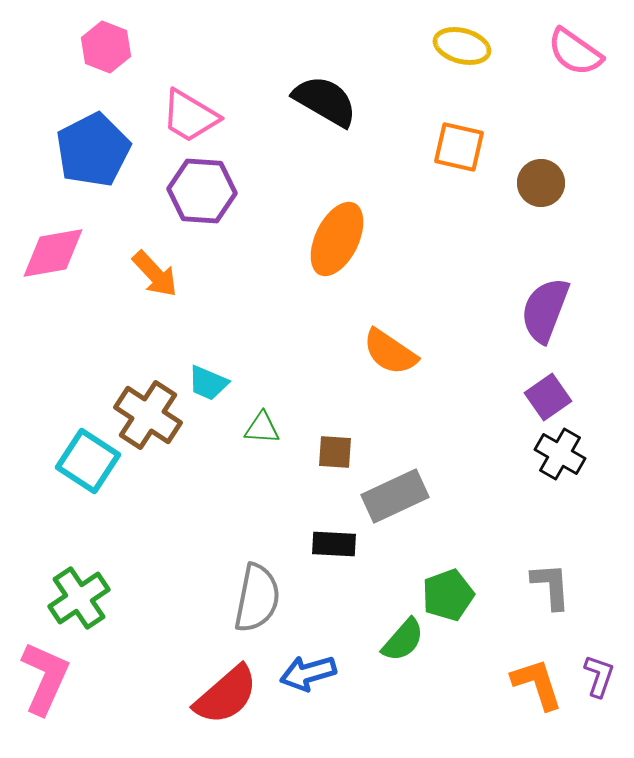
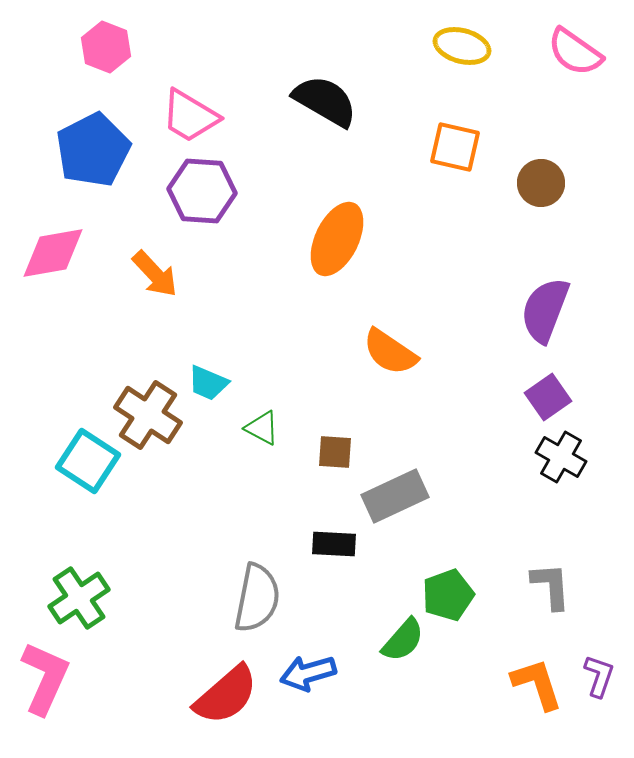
orange square: moved 4 px left
green triangle: rotated 24 degrees clockwise
black cross: moved 1 px right, 3 px down
